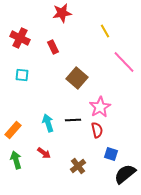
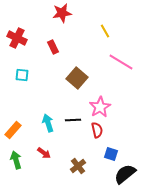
red cross: moved 3 px left
pink line: moved 3 px left; rotated 15 degrees counterclockwise
